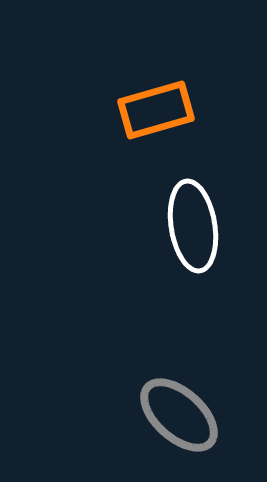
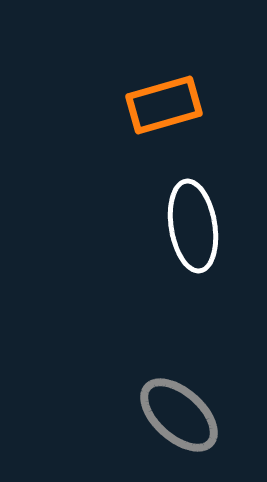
orange rectangle: moved 8 px right, 5 px up
